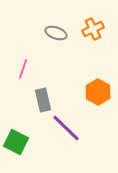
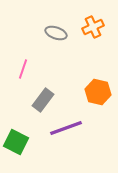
orange cross: moved 2 px up
orange hexagon: rotated 15 degrees counterclockwise
gray rectangle: rotated 50 degrees clockwise
purple line: rotated 64 degrees counterclockwise
